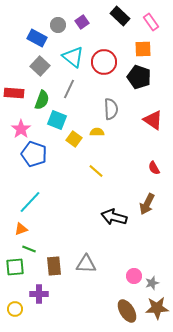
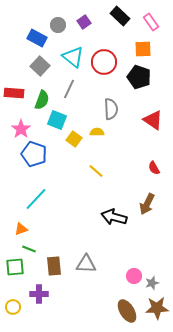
purple square: moved 2 px right
cyan line: moved 6 px right, 3 px up
yellow circle: moved 2 px left, 2 px up
